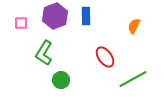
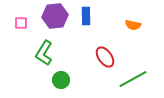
purple hexagon: rotated 15 degrees clockwise
orange semicircle: moved 1 px left, 1 px up; rotated 105 degrees counterclockwise
